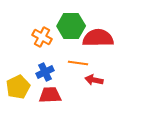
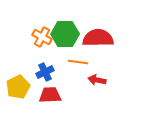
green hexagon: moved 6 px left, 8 px down
orange line: moved 1 px up
red arrow: moved 3 px right
